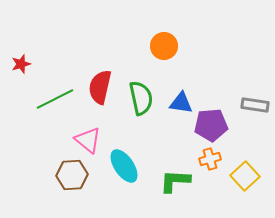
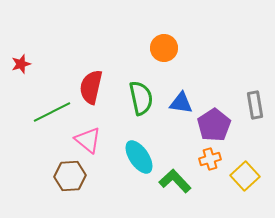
orange circle: moved 2 px down
red semicircle: moved 9 px left
green line: moved 3 px left, 13 px down
gray rectangle: rotated 72 degrees clockwise
purple pentagon: moved 3 px right; rotated 28 degrees counterclockwise
cyan ellipse: moved 15 px right, 9 px up
brown hexagon: moved 2 px left, 1 px down
green L-shape: rotated 44 degrees clockwise
